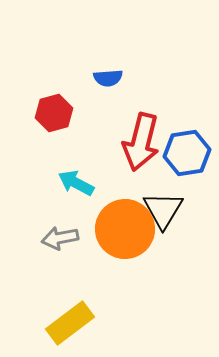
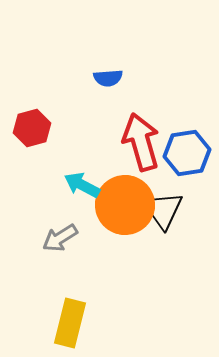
red hexagon: moved 22 px left, 15 px down
red arrow: rotated 150 degrees clockwise
cyan arrow: moved 6 px right, 2 px down
black triangle: rotated 6 degrees counterclockwise
orange circle: moved 24 px up
gray arrow: rotated 21 degrees counterclockwise
yellow rectangle: rotated 39 degrees counterclockwise
